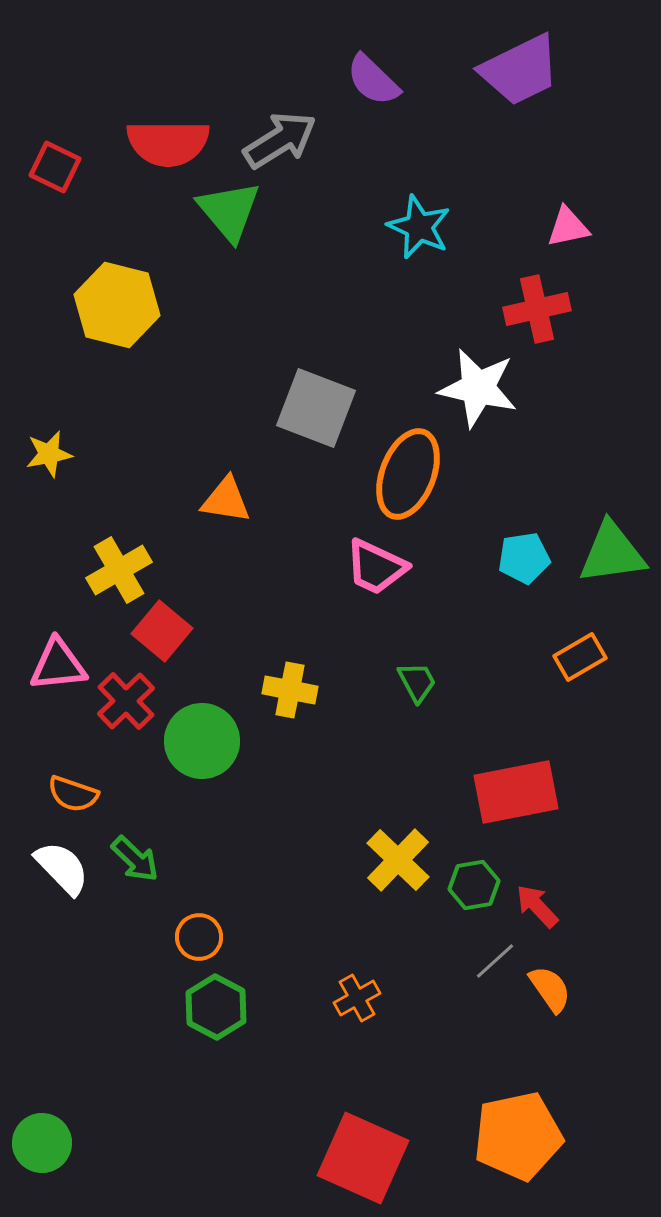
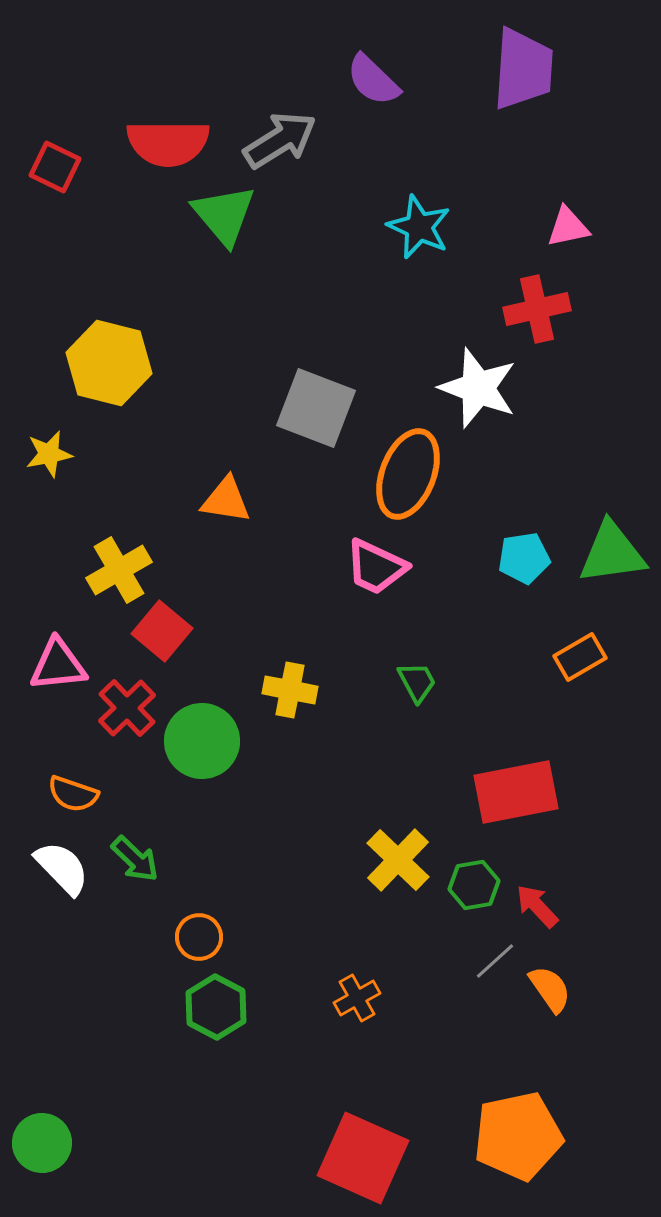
purple trapezoid at (520, 70): moved 3 px right, 1 px up; rotated 60 degrees counterclockwise
green triangle at (229, 211): moved 5 px left, 4 px down
yellow hexagon at (117, 305): moved 8 px left, 58 px down
white star at (478, 388): rotated 8 degrees clockwise
red cross at (126, 701): moved 1 px right, 7 px down
